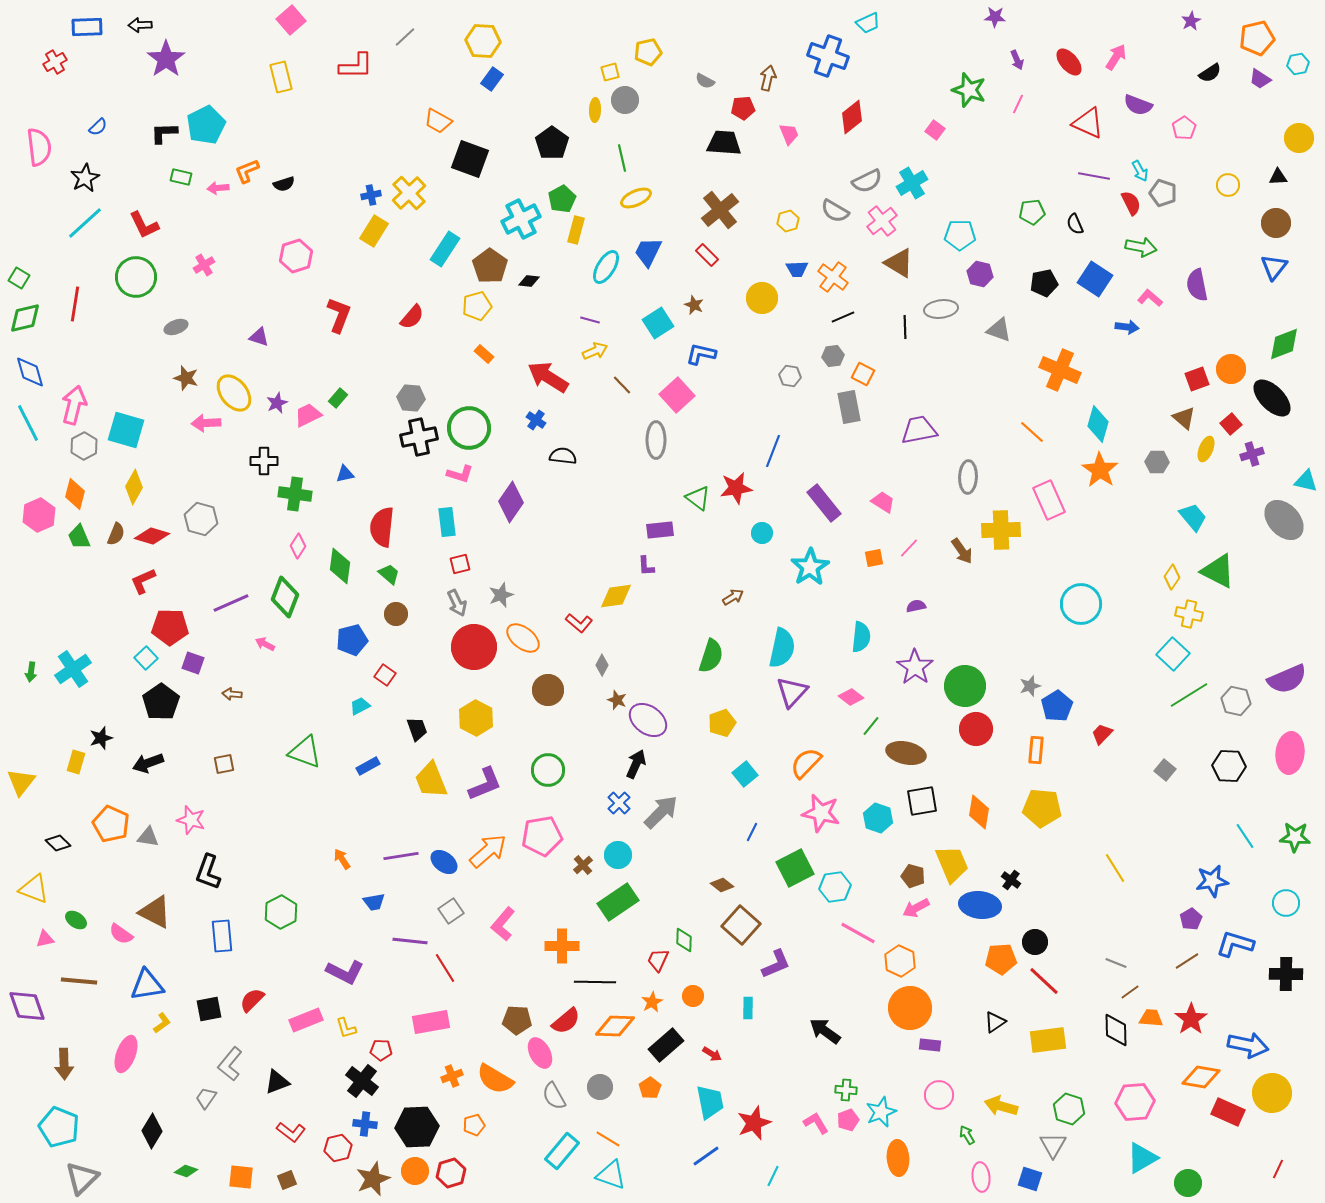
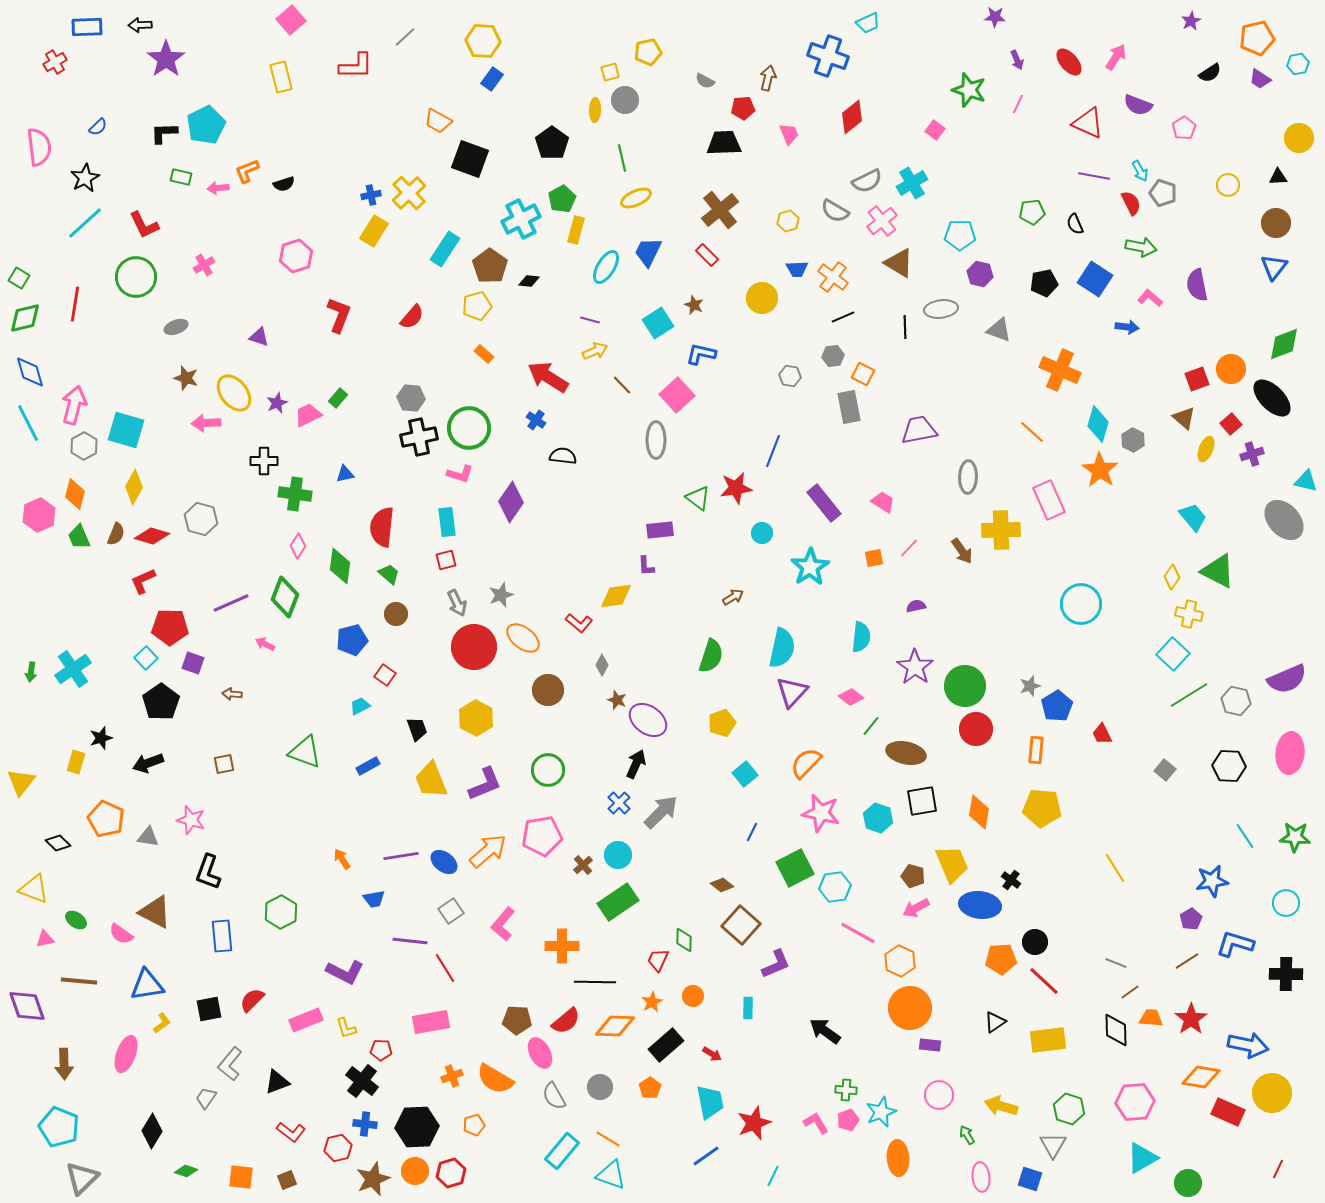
black trapezoid at (724, 143): rotated 6 degrees counterclockwise
gray hexagon at (1157, 462): moved 24 px left, 22 px up; rotated 25 degrees clockwise
red square at (460, 564): moved 14 px left, 4 px up
red trapezoid at (1102, 734): rotated 70 degrees counterclockwise
orange pentagon at (111, 824): moved 5 px left, 5 px up
blue trapezoid at (374, 902): moved 3 px up
